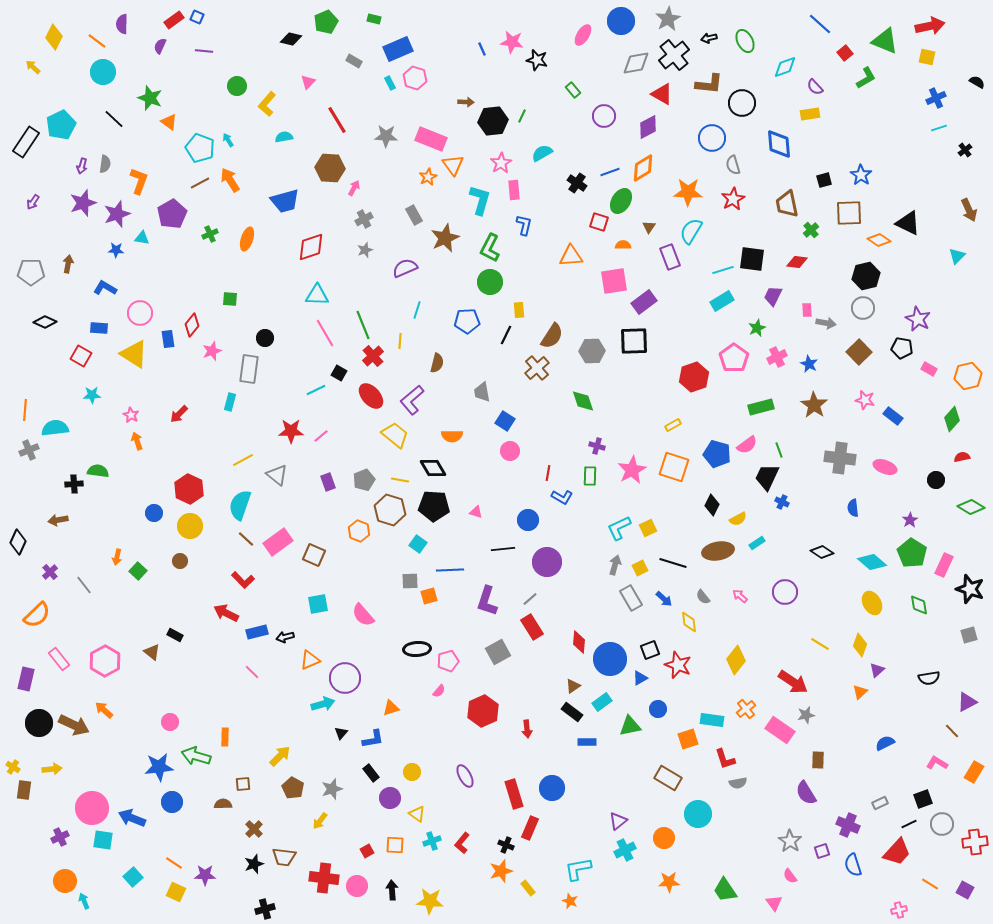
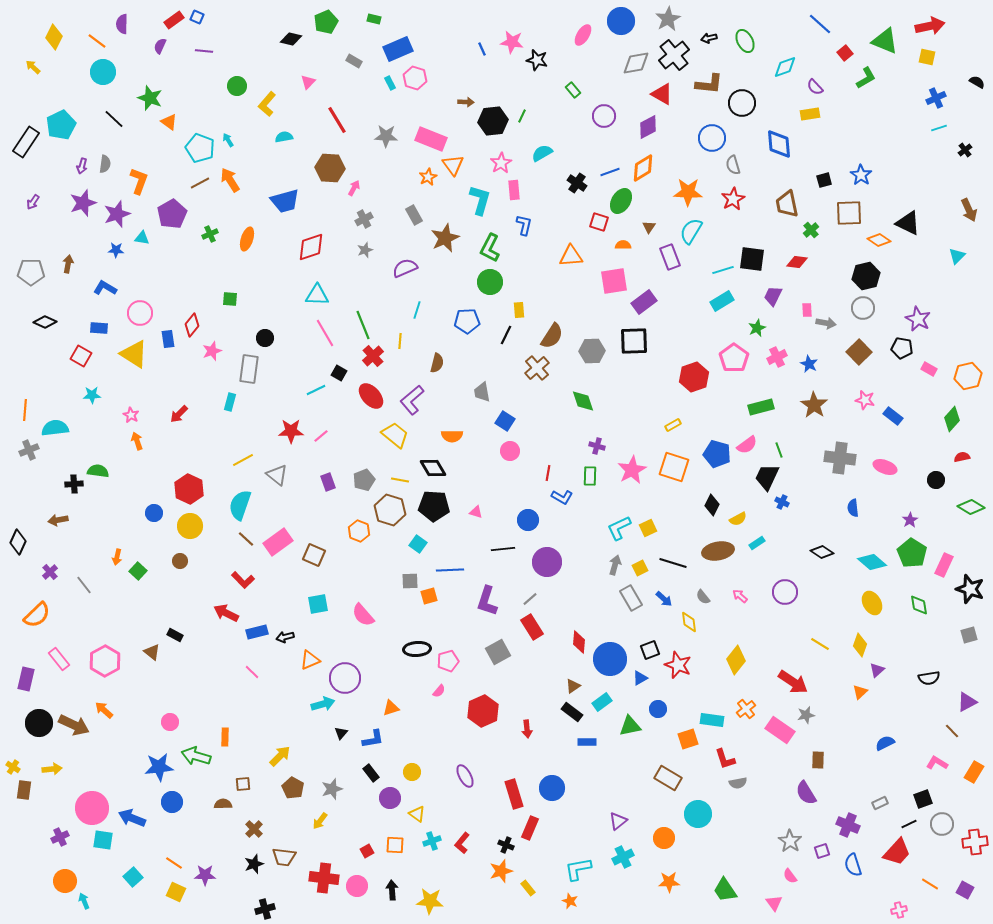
cyan cross at (625, 850): moved 2 px left, 7 px down
